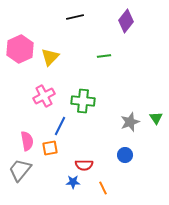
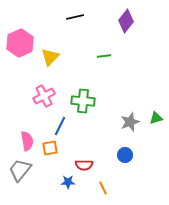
pink hexagon: moved 6 px up
green triangle: rotated 48 degrees clockwise
blue star: moved 5 px left
